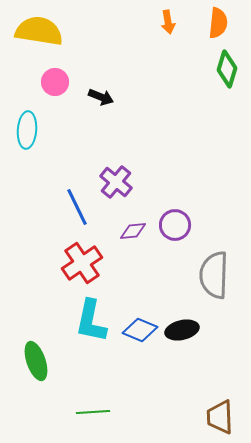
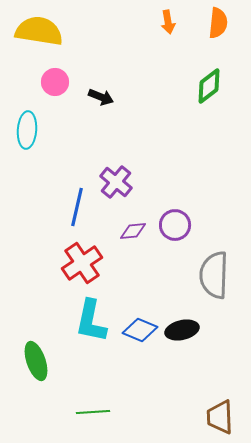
green diamond: moved 18 px left, 17 px down; rotated 36 degrees clockwise
blue line: rotated 39 degrees clockwise
